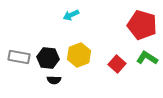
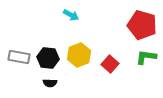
cyan arrow: rotated 126 degrees counterclockwise
green L-shape: moved 1 px left, 1 px up; rotated 25 degrees counterclockwise
red square: moved 7 px left
black semicircle: moved 4 px left, 3 px down
